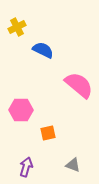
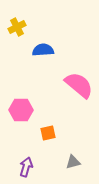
blue semicircle: rotated 30 degrees counterclockwise
gray triangle: moved 3 px up; rotated 35 degrees counterclockwise
